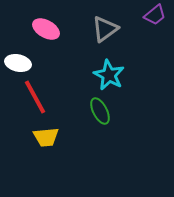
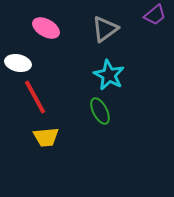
pink ellipse: moved 1 px up
